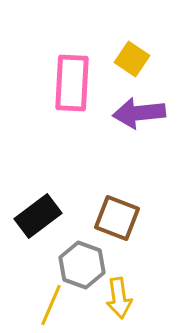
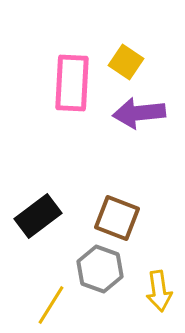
yellow square: moved 6 px left, 3 px down
gray hexagon: moved 18 px right, 4 px down
yellow arrow: moved 40 px right, 7 px up
yellow line: rotated 9 degrees clockwise
